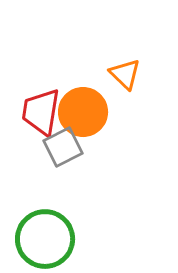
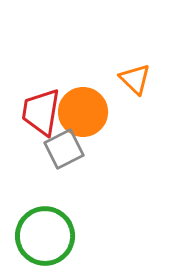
orange triangle: moved 10 px right, 5 px down
gray square: moved 1 px right, 2 px down
green circle: moved 3 px up
